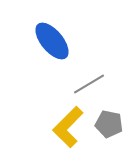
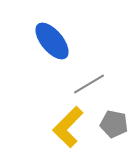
gray pentagon: moved 5 px right
